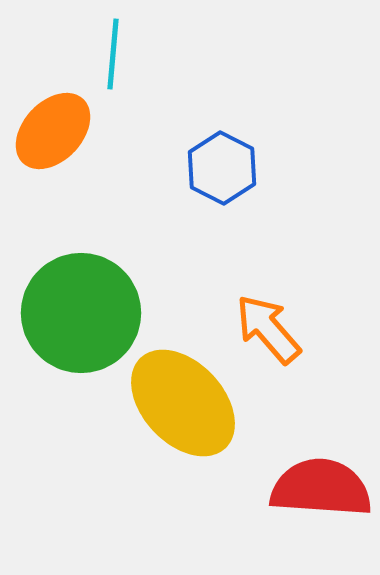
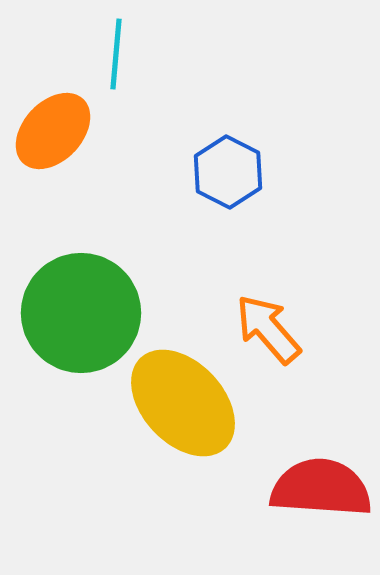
cyan line: moved 3 px right
blue hexagon: moved 6 px right, 4 px down
